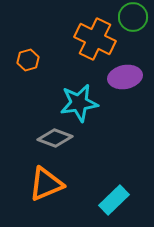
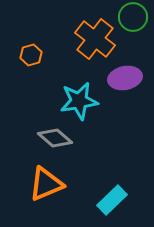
orange cross: rotated 12 degrees clockwise
orange hexagon: moved 3 px right, 5 px up
purple ellipse: moved 1 px down
cyan star: moved 2 px up
gray diamond: rotated 20 degrees clockwise
cyan rectangle: moved 2 px left
